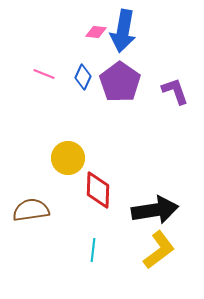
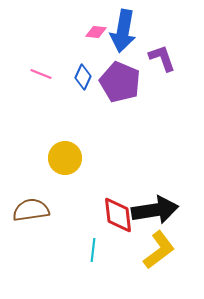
pink line: moved 3 px left
purple pentagon: rotated 12 degrees counterclockwise
purple L-shape: moved 13 px left, 33 px up
yellow circle: moved 3 px left
red diamond: moved 20 px right, 25 px down; rotated 9 degrees counterclockwise
